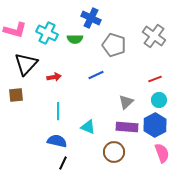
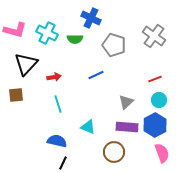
cyan line: moved 7 px up; rotated 18 degrees counterclockwise
